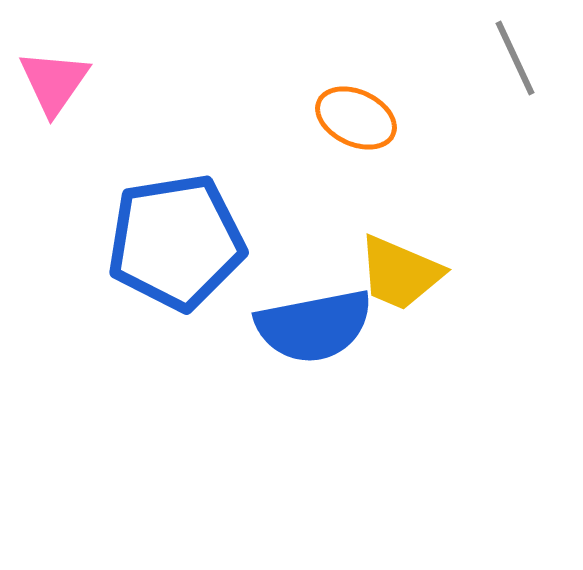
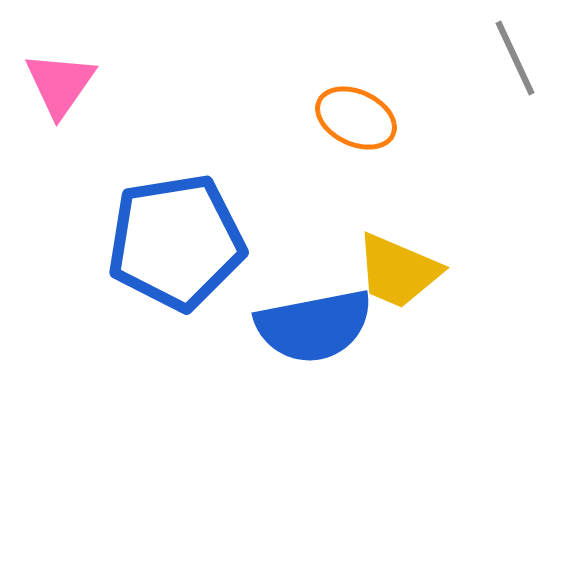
pink triangle: moved 6 px right, 2 px down
yellow trapezoid: moved 2 px left, 2 px up
